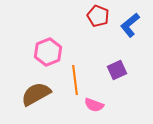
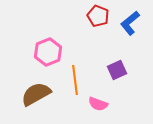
blue L-shape: moved 2 px up
pink semicircle: moved 4 px right, 1 px up
